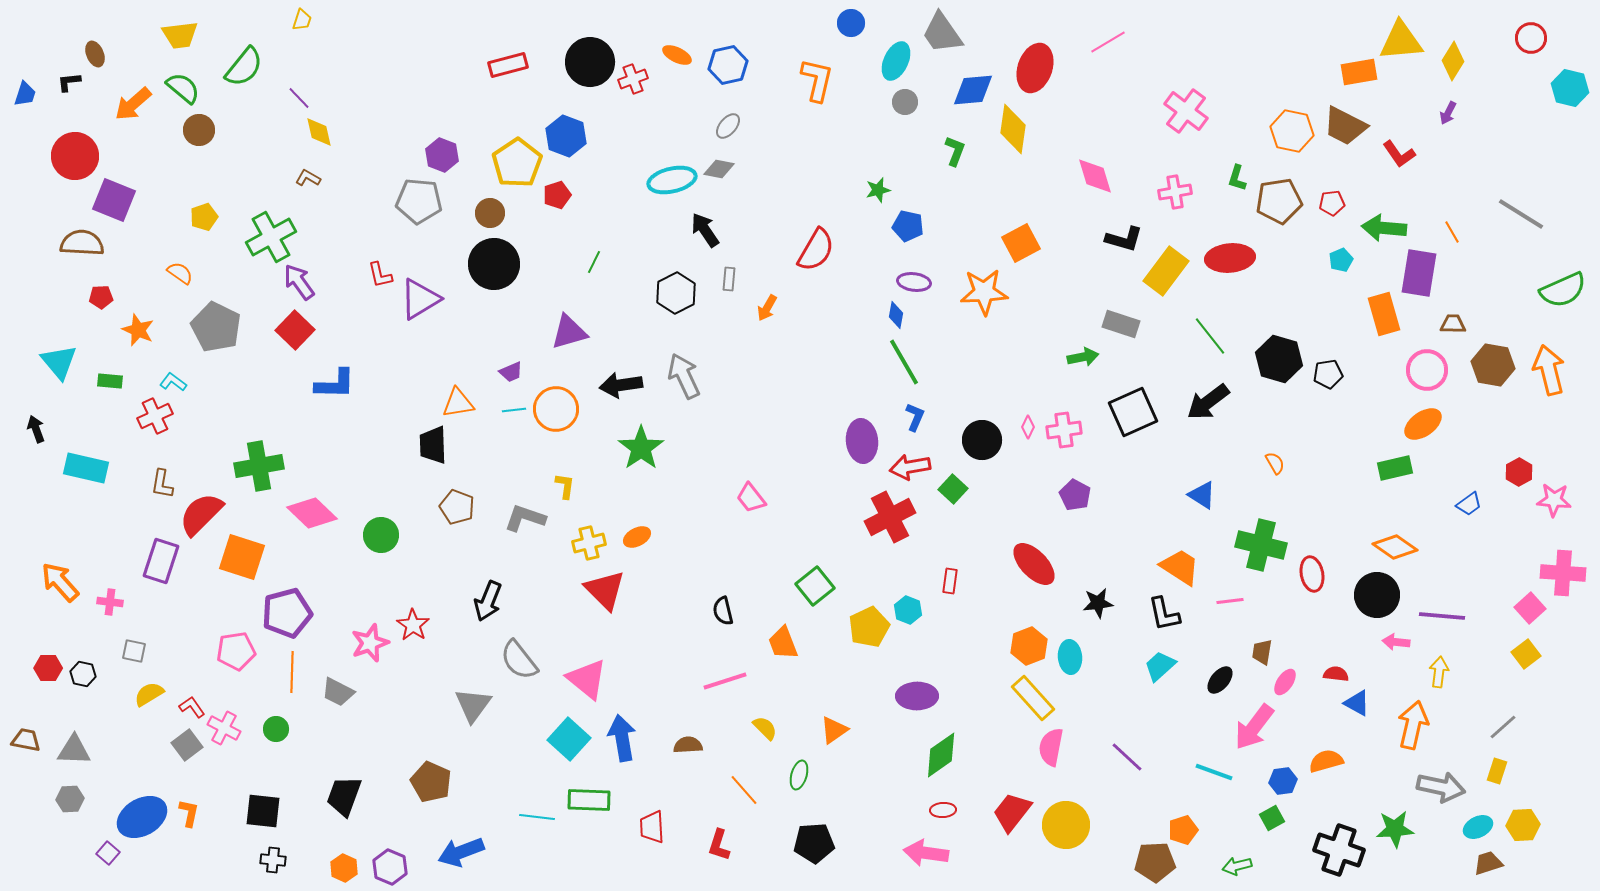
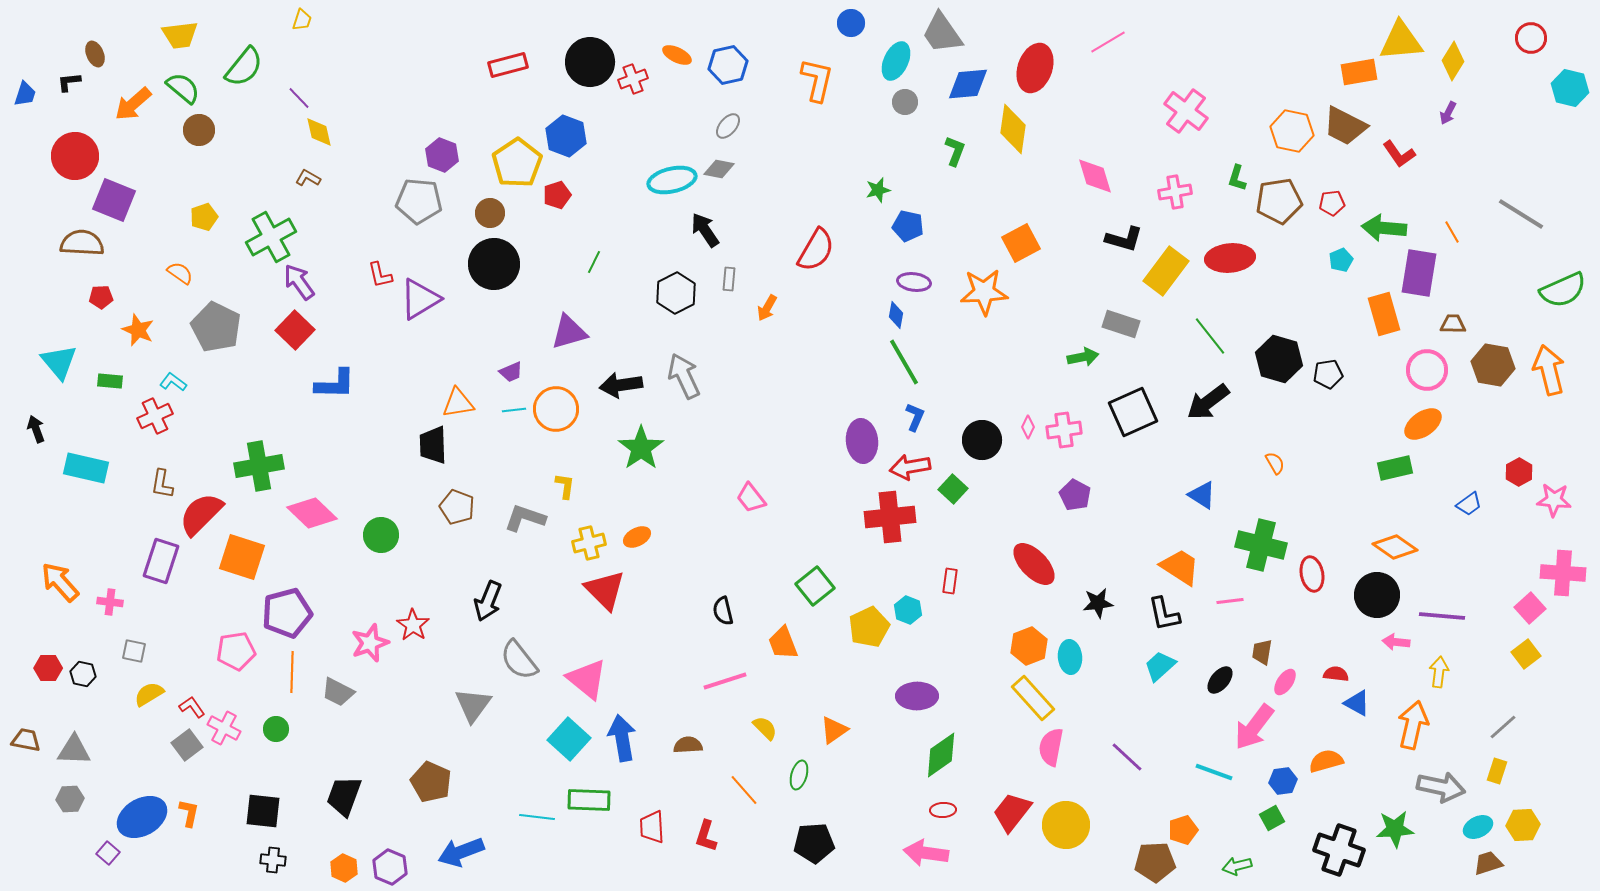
blue diamond at (973, 90): moved 5 px left, 6 px up
red cross at (890, 517): rotated 21 degrees clockwise
red L-shape at (719, 845): moved 13 px left, 9 px up
